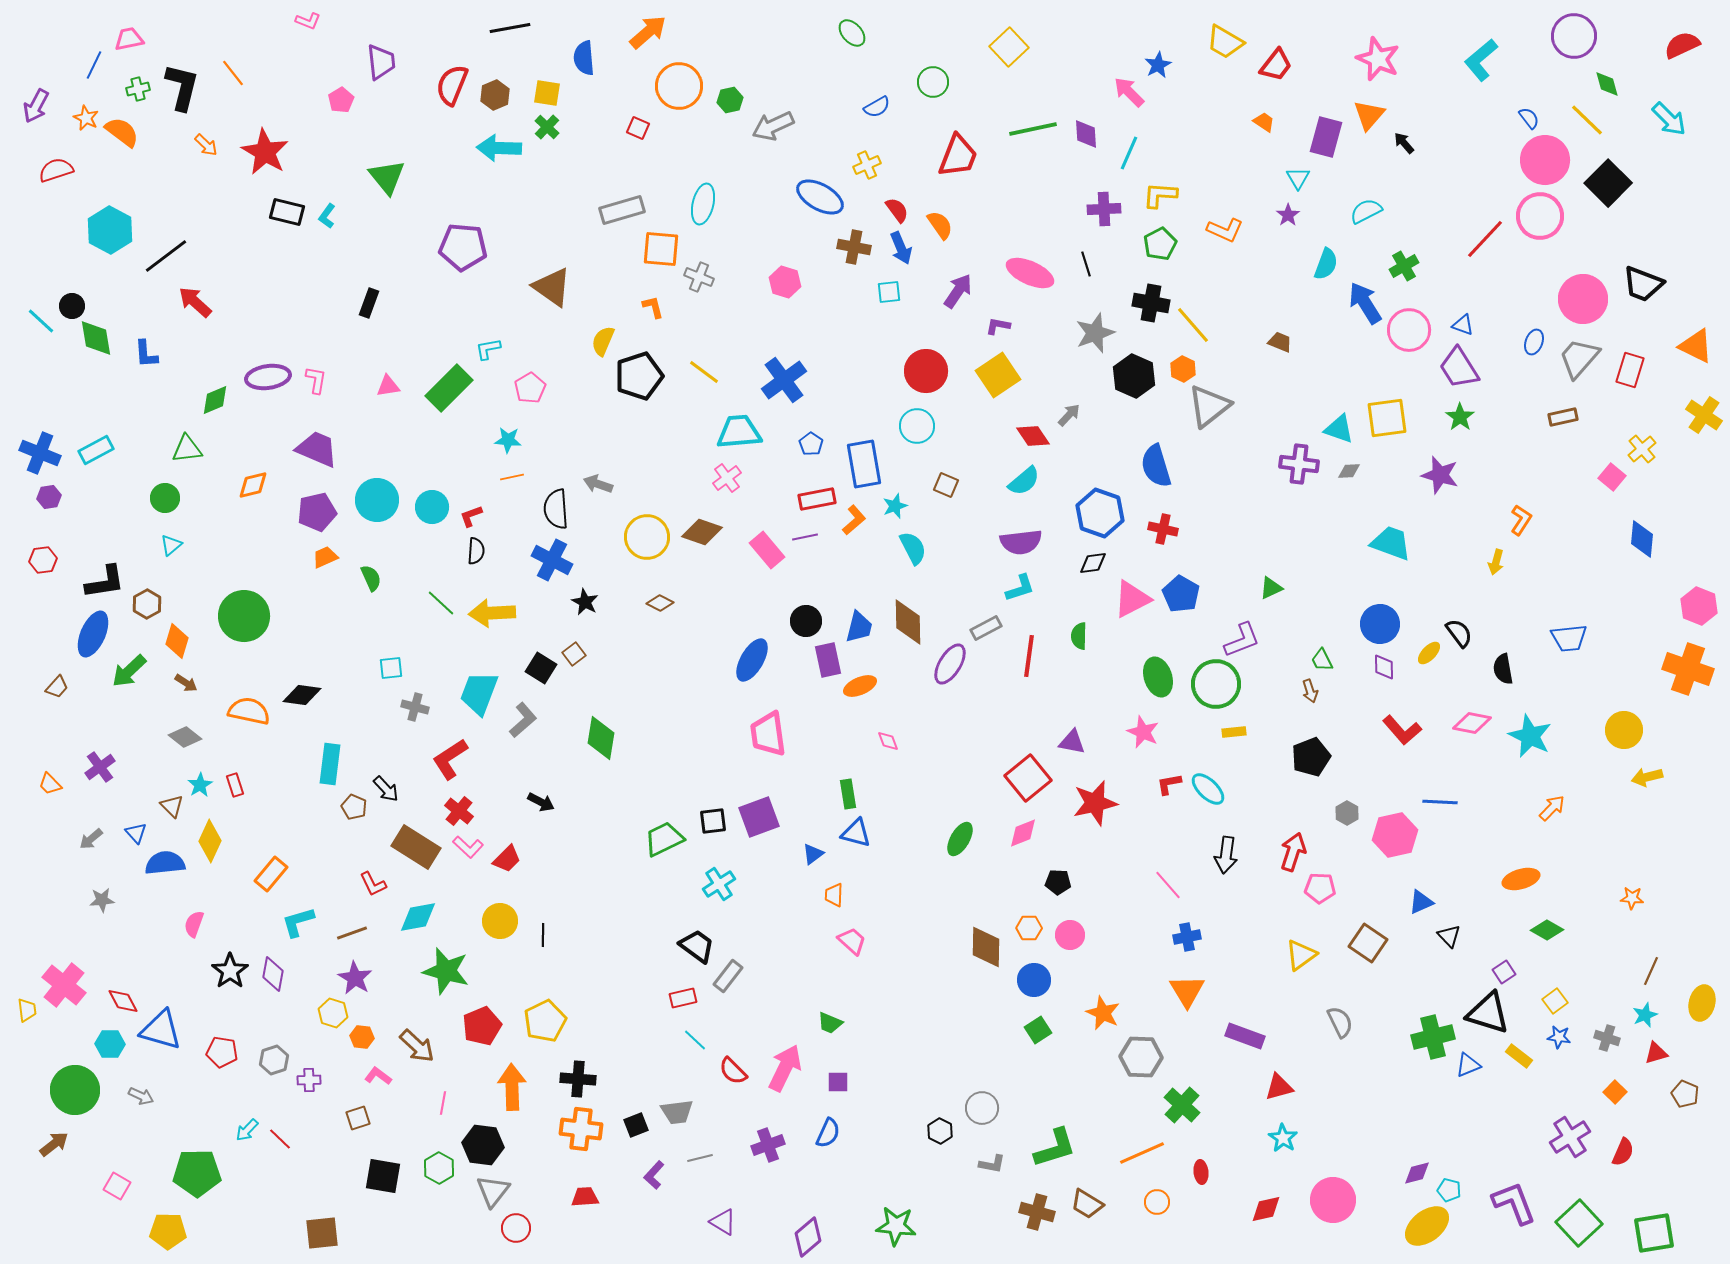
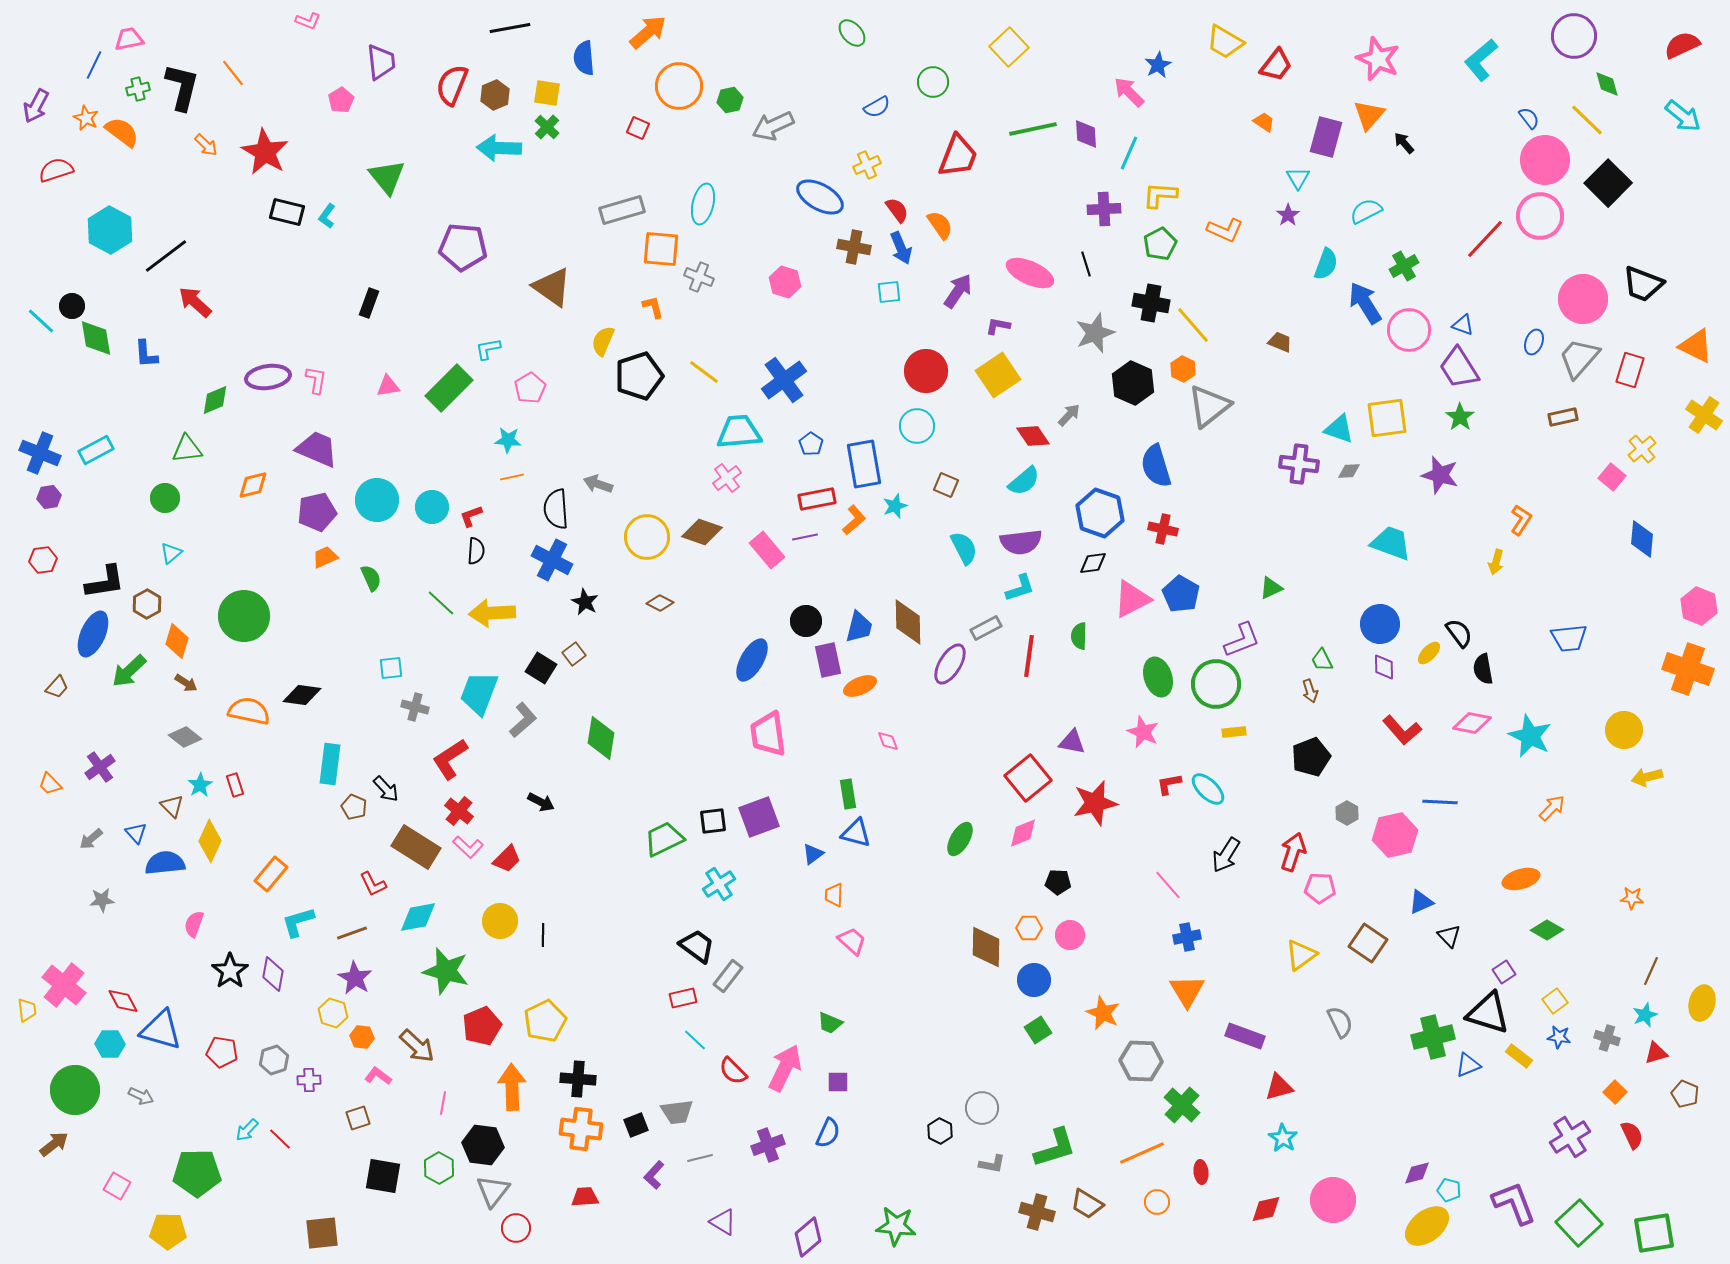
cyan arrow at (1669, 119): moved 14 px right, 3 px up; rotated 6 degrees counterclockwise
black hexagon at (1134, 376): moved 1 px left, 7 px down
cyan triangle at (171, 545): moved 8 px down
cyan semicircle at (913, 548): moved 51 px right
black semicircle at (1503, 669): moved 20 px left
black arrow at (1226, 855): rotated 24 degrees clockwise
gray hexagon at (1141, 1057): moved 4 px down
red semicircle at (1623, 1152): moved 9 px right, 17 px up; rotated 48 degrees counterclockwise
